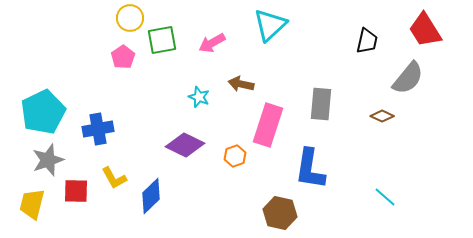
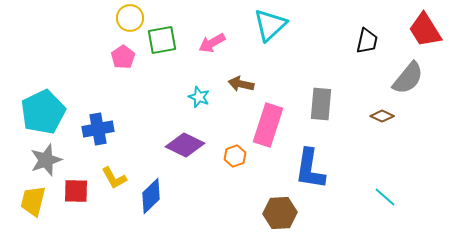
gray star: moved 2 px left
yellow trapezoid: moved 1 px right, 3 px up
brown hexagon: rotated 16 degrees counterclockwise
